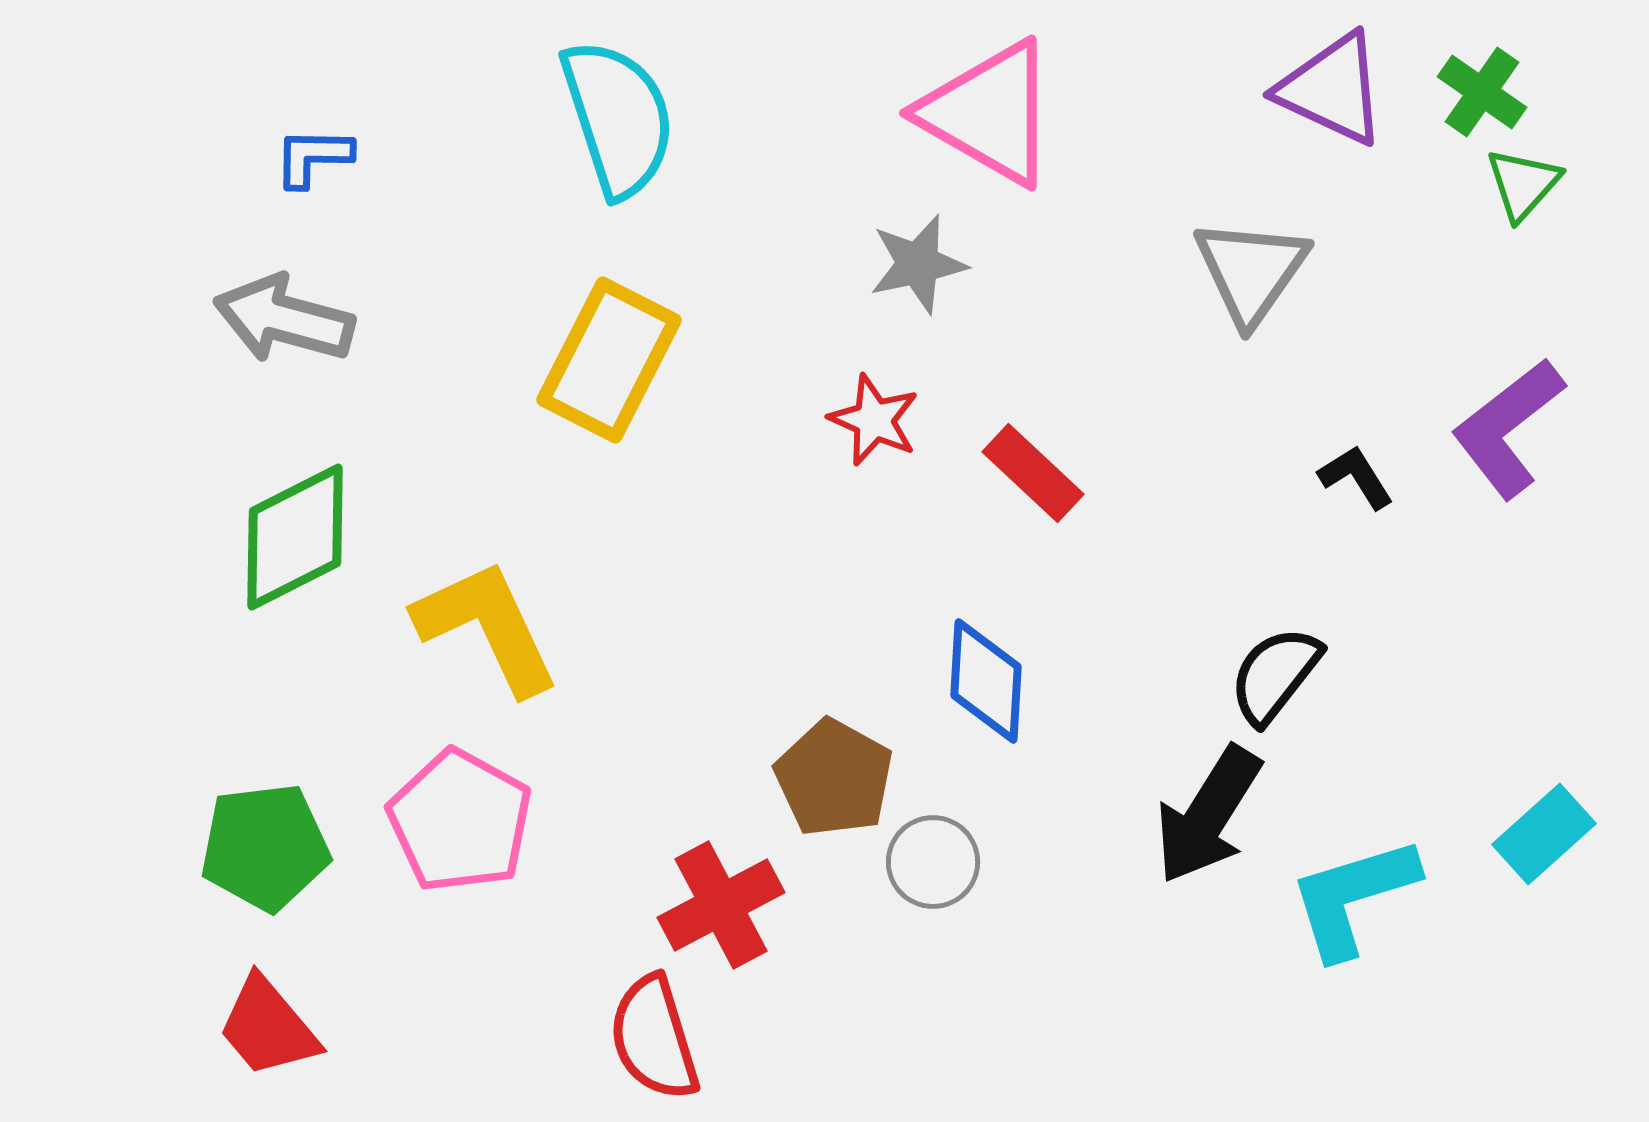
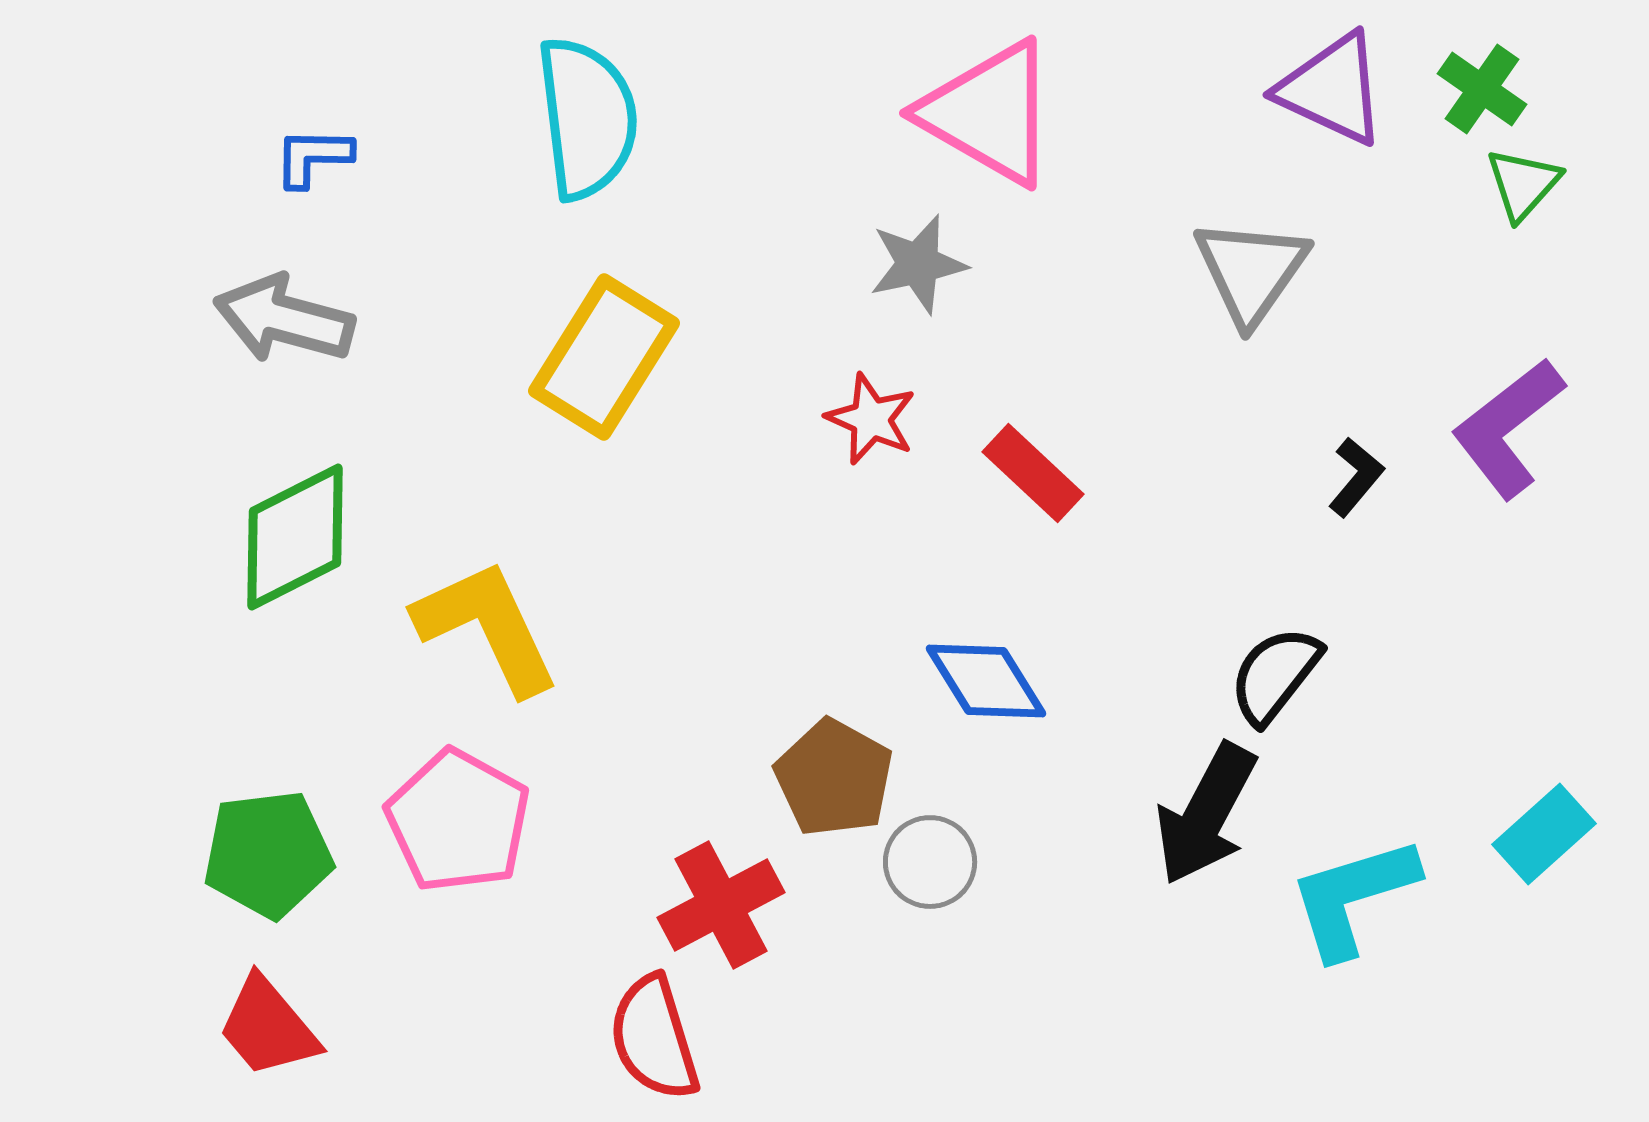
green cross: moved 3 px up
cyan semicircle: moved 31 px left; rotated 11 degrees clockwise
yellow rectangle: moved 5 px left, 3 px up; rotated 5 degrees clockwise
red star: moved 3 px left, 1 px up
black L-shape: rotated 72 degrees clockwise
blue diamond: rotated 35 degrees counterclockwise
black arrow: moved 2 px left, 1 px up; rotated 4 degrees counterclockwise
pink pentagon: moved 2 px left
green pentagon: moved 3 px right, 7 px down
gray circle: moved 3 px left
